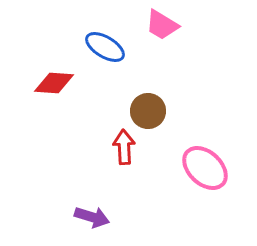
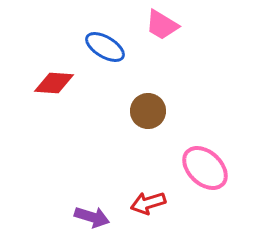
red arrow: moved 24 px right, 56 px down; rotated 104 degrees counterclockwise
